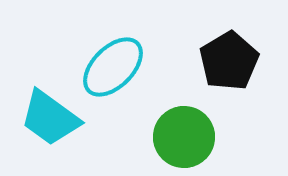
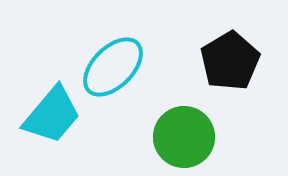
black pentagon: moved 1 px right
cyan trapezoid: moved 2 px right, 3 px up; rotated 86 degrees counterclockwise
